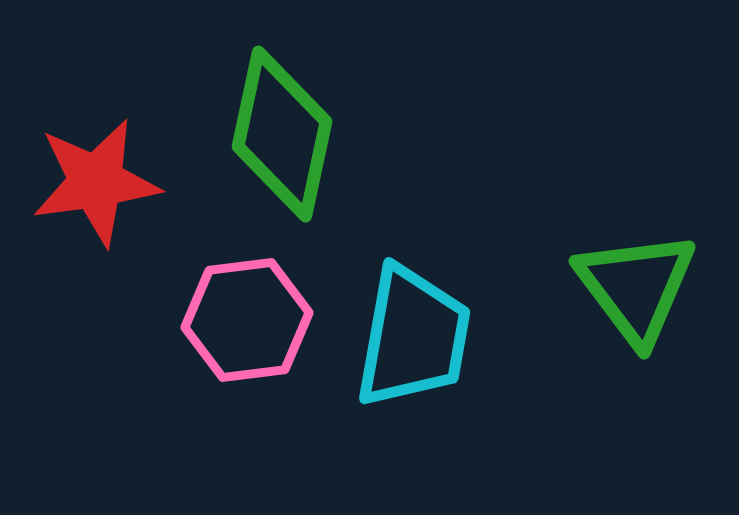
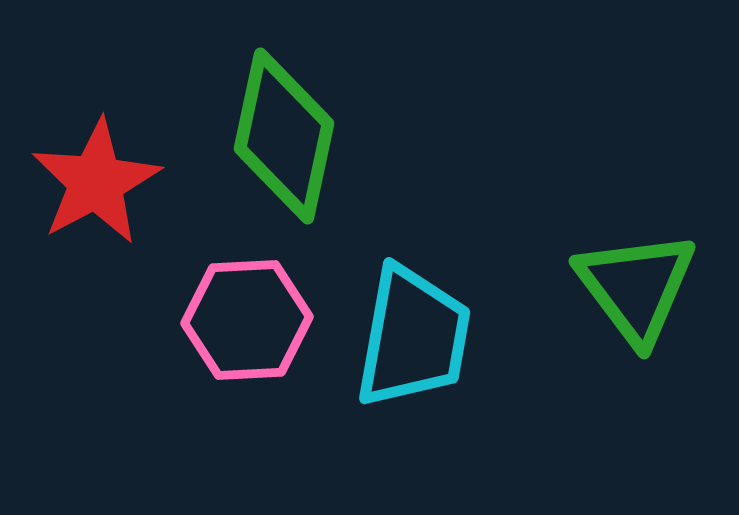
green diamond: moved 2 px right, 2 px down
red star: rotated 20 degrees counterclockwise
pink hexagon: rotated 4 degrees clockwise
